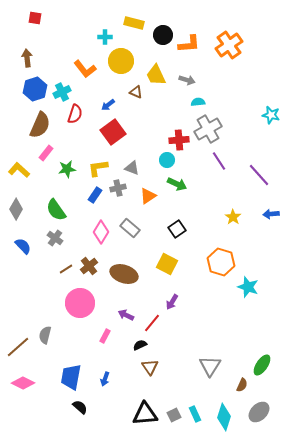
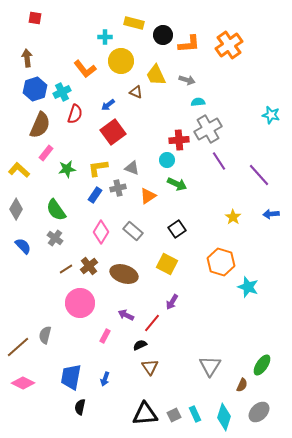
gray rectangle at (130, 228): moved 3 px right, 3 px down
black semicircle at (80, 407): rotated 119 degrees counterclockwise
